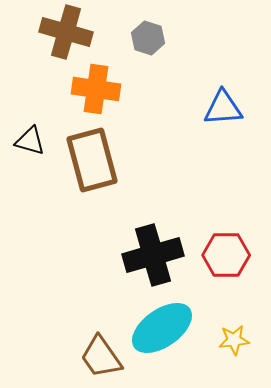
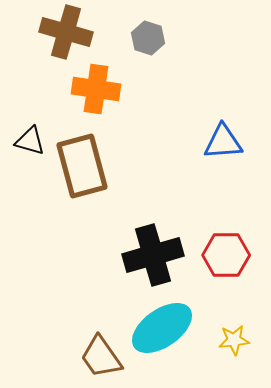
blue triangle: moved 34 px down
brown rectangle: moved 10 px left, 6 px down
